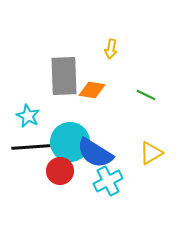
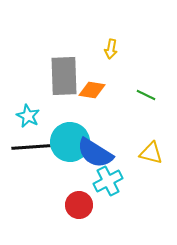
yellow triangle: rotated 45 degrees clockwise
red circle: moved 19 px right, 34 px down
